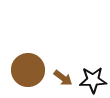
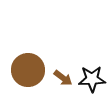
black star: moved 1 px left, 1 px up
